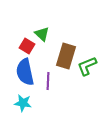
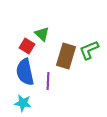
green L-shape: moved 2 px right, 16 px up
